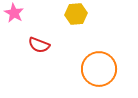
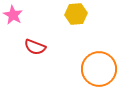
pink star: moved 1 px left, 2 px down
red semicircle: moved 4 px left, 2 px down
